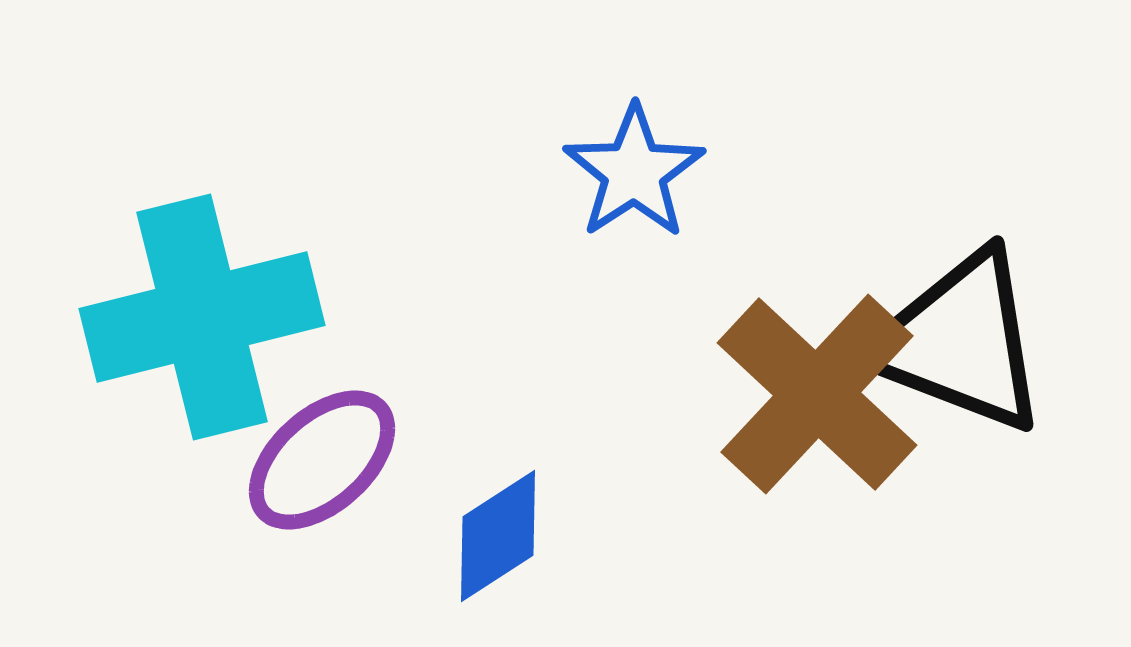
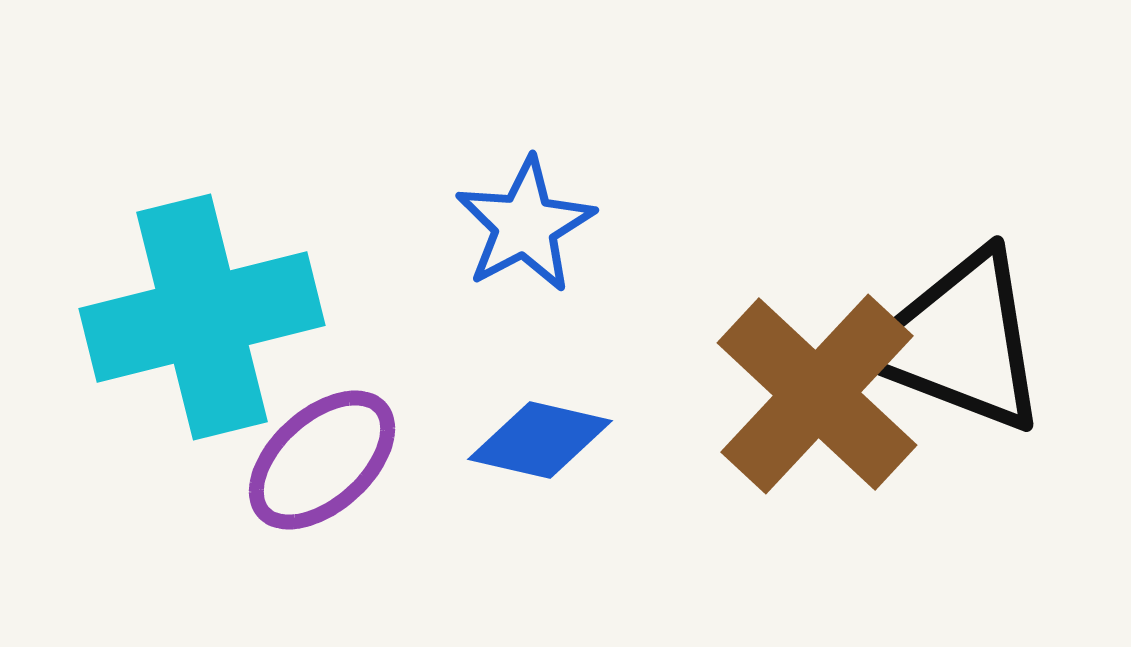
blue star: moved 109 px left, 53 px down; rotated 5 degrees clockwise
blue diamond: moved 42 px right, 96 px up; rotated 46 degrees clockwise
